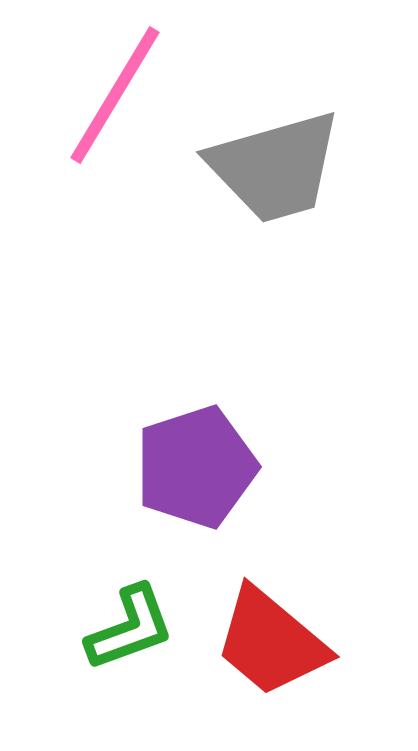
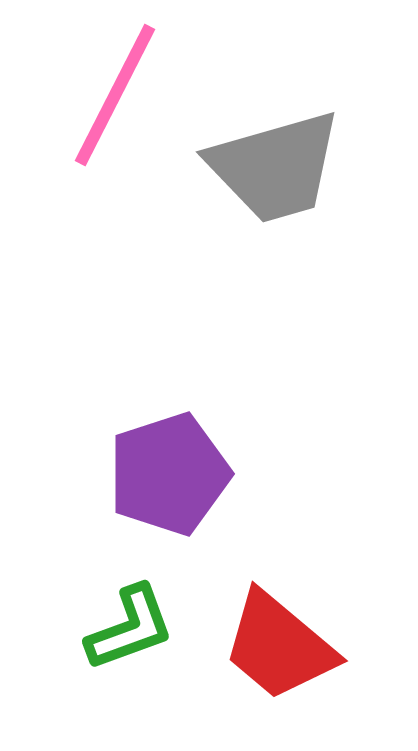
pink line: rotated 4 degrees counterclockwise
purple pentagon: moved 27 px left, 7 px down
red trapezoid: moved 8 px right, 4 px down
